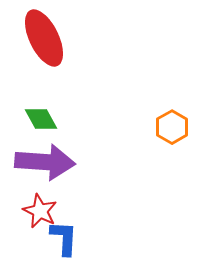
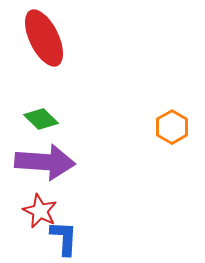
green diamond: rotated 16 degrees counterclockwise
